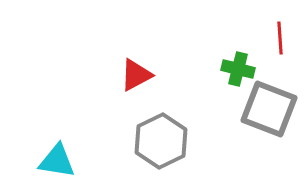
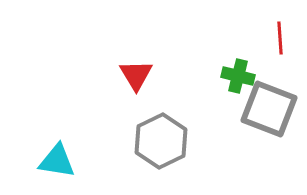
green cross: moved 7 px down
red triangle: rotated 33 degrees counterclockwise
